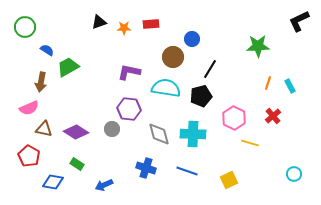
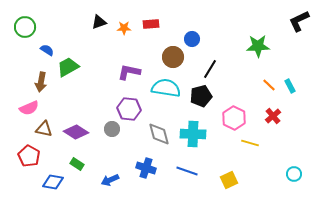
orange line: moved 1 px right, 2 px down; rotated 64 degrees counterclockwise
blue arrow: moved 6 px right, 5 px up
